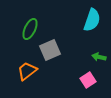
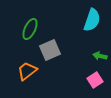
green arrow: moved 1 px right, 1 px up
pink square: moved 7 px right
